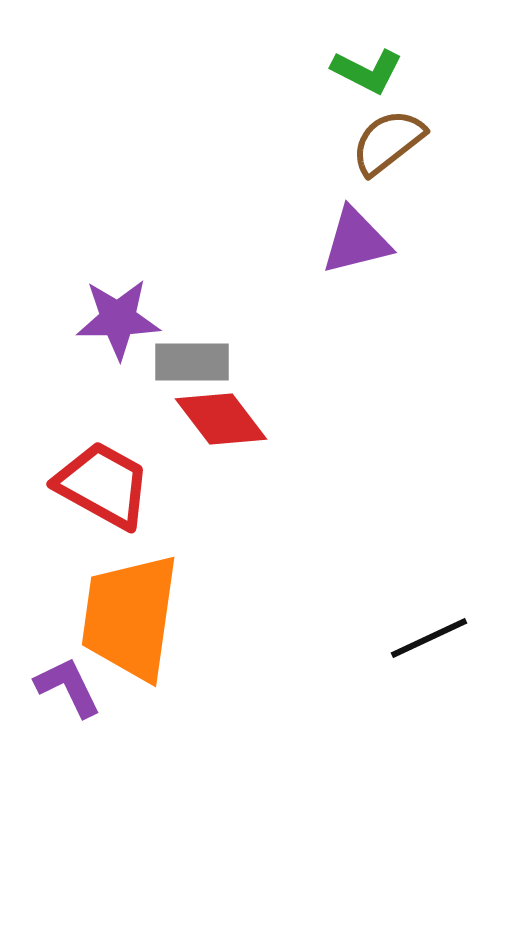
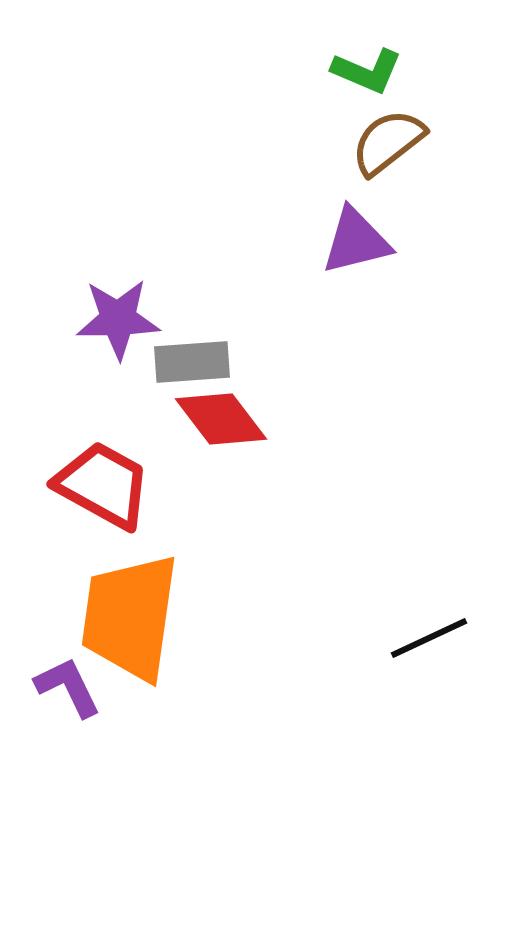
green L-shape: rotated 4 degrees counterclockwise
gray rectangle: rotated 4 degrees counterclockwise
